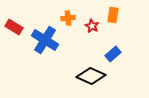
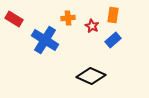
red rectangle: moved 8 px up
blue rectangle: moved 14 px up
